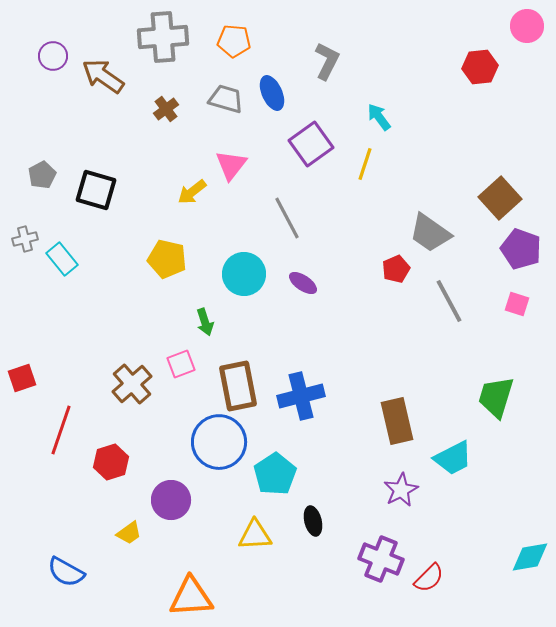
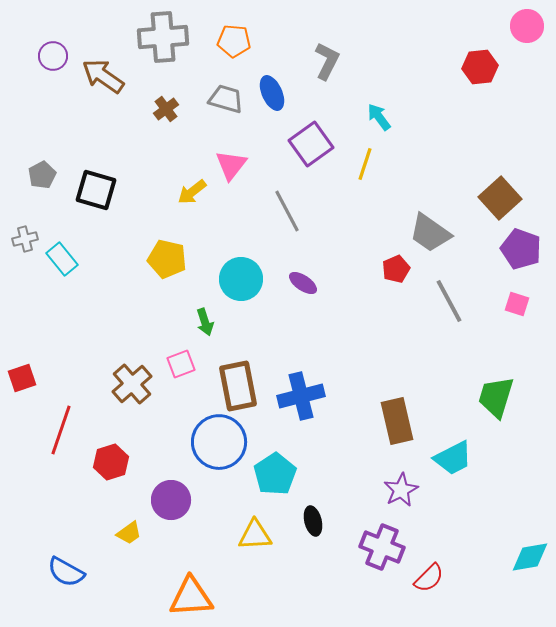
gray line at (287, 218): moved 7 px up
cyan circle at (244, 274): moved 3 px left, 5 px down
purple cross at (381, 559): moved 1 px right, 12 px up
